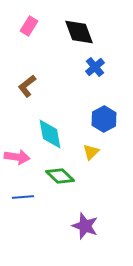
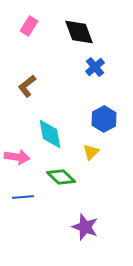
green diamond: moved 1 px right, 1 px down
purple star: moved 1 px down
